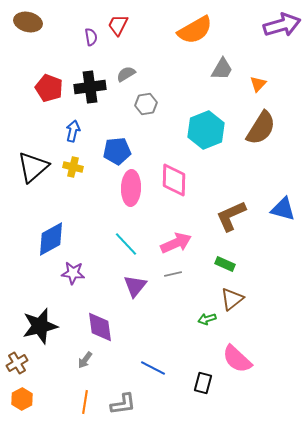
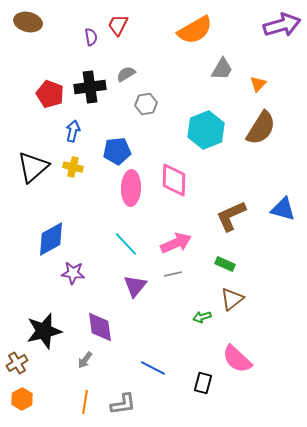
red pentagon: moved 1 px right, 6 px down
green arrow: moved 5 px left, 2 px up
black star: moved 4 px right, 5 px down
